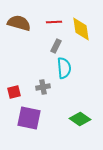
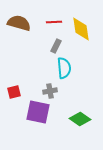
gray cross: moved 7 px right, 4 px down
purple square: moved 9 px right, 6 px up
